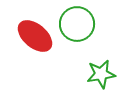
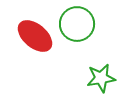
green star: moved 4 px down
